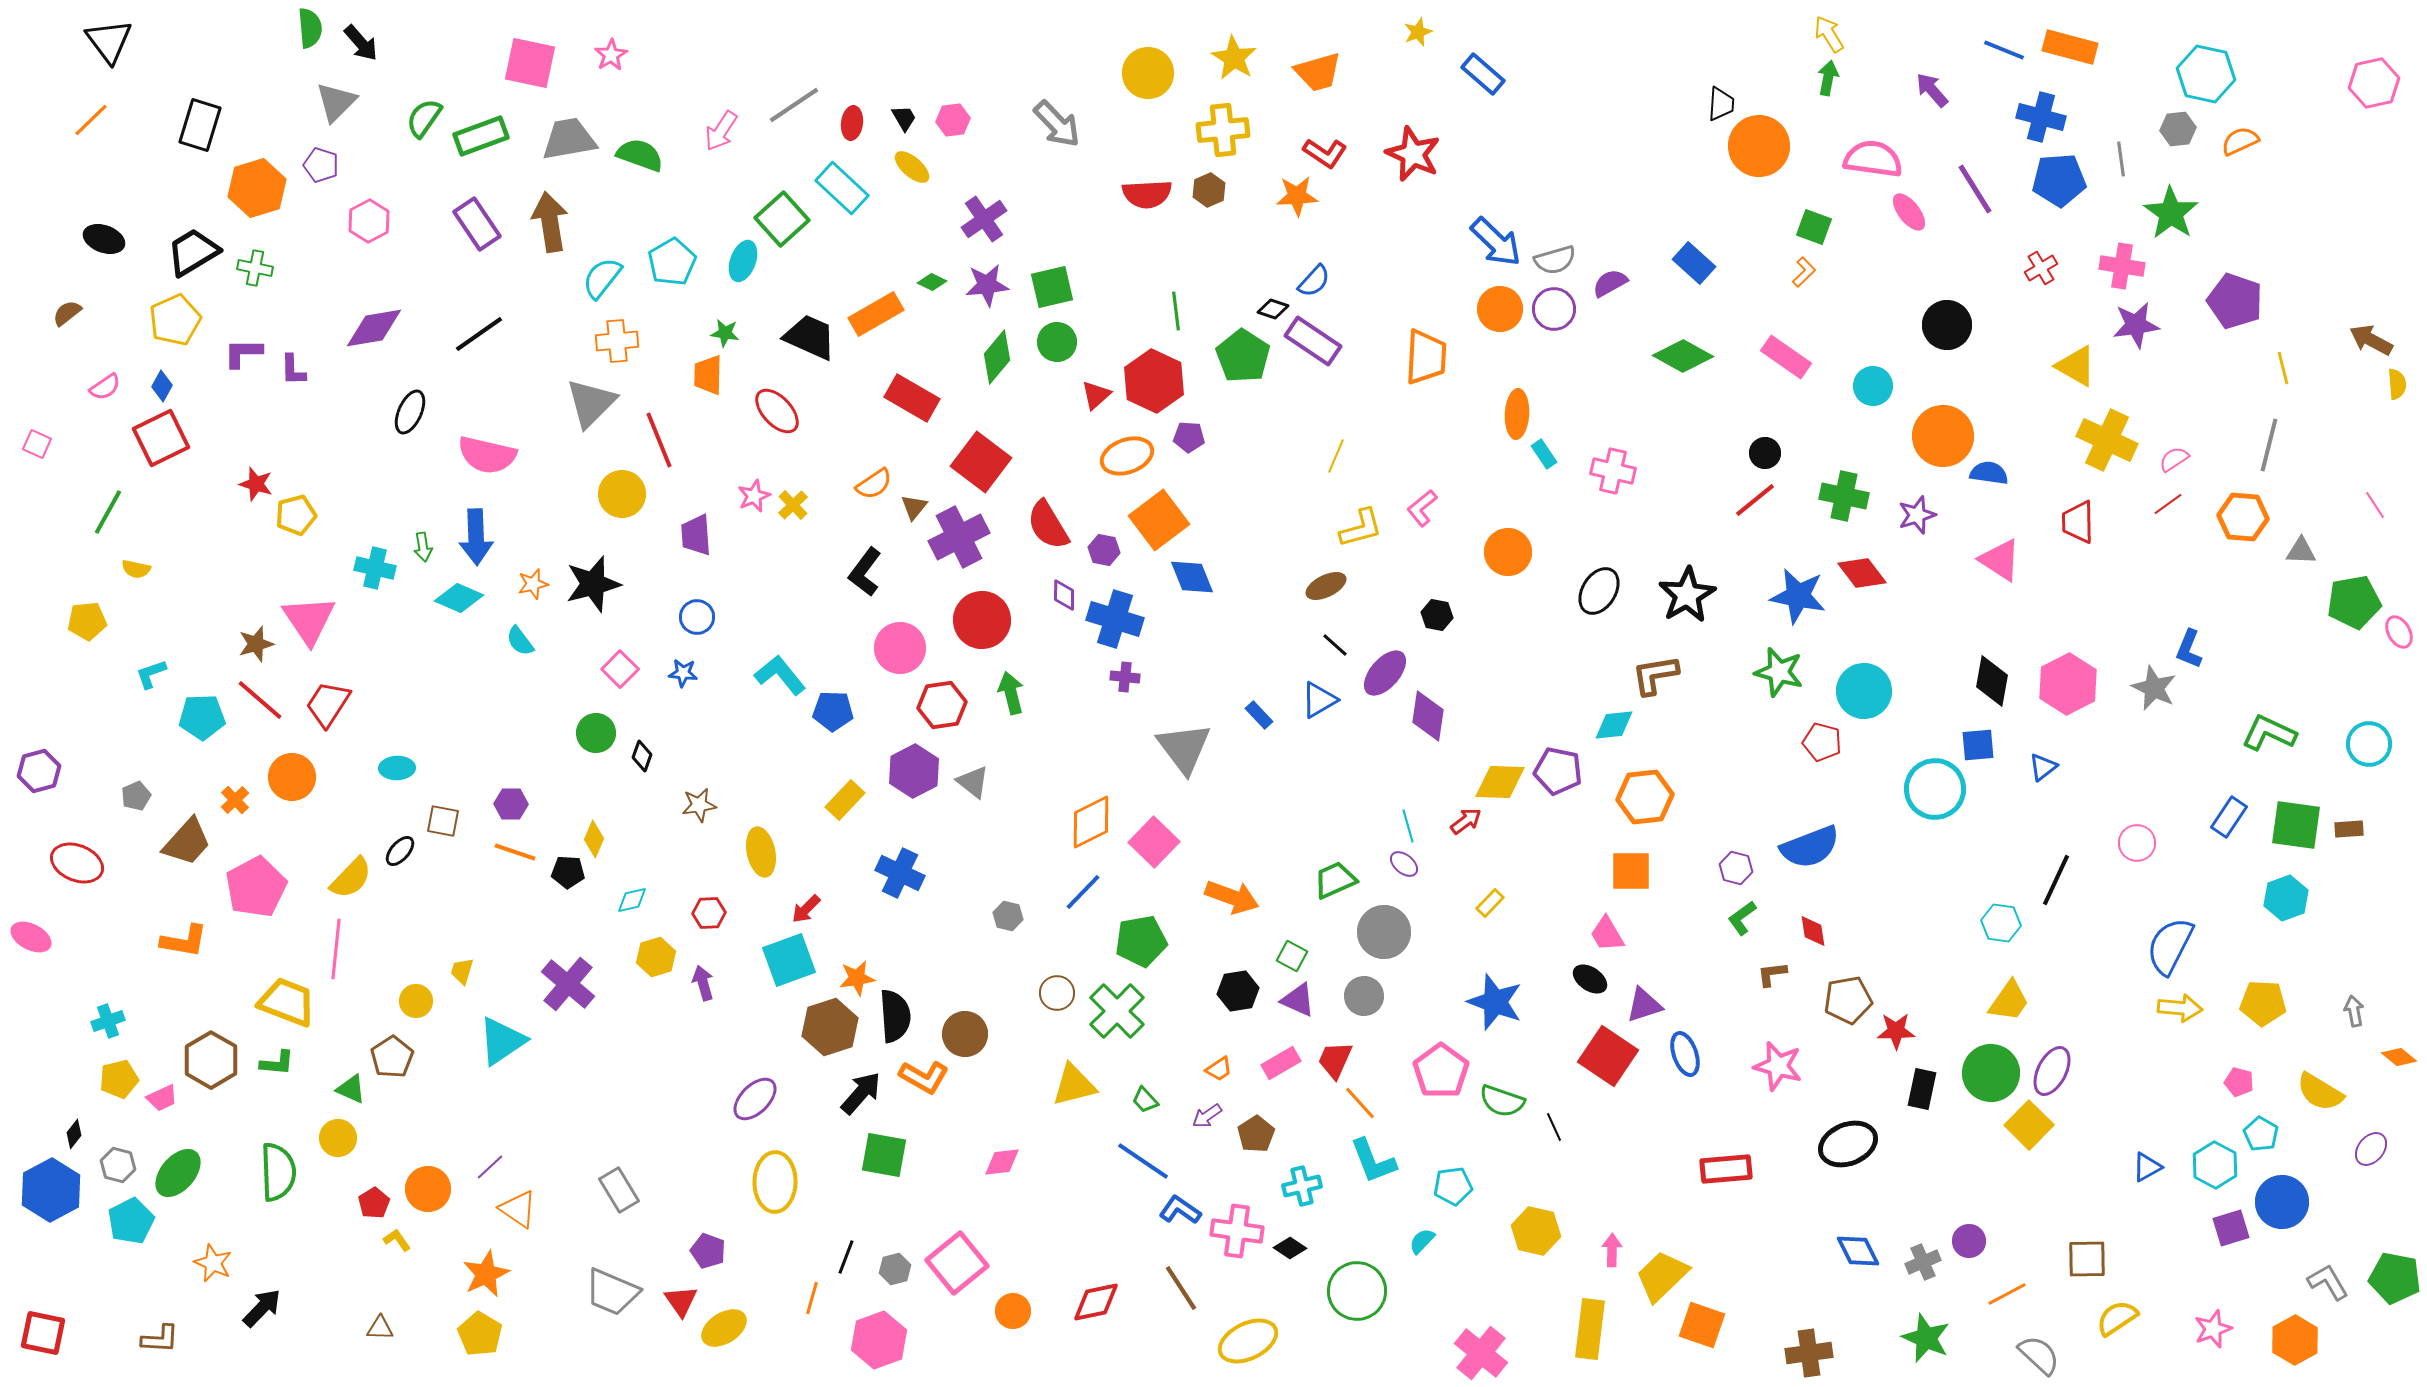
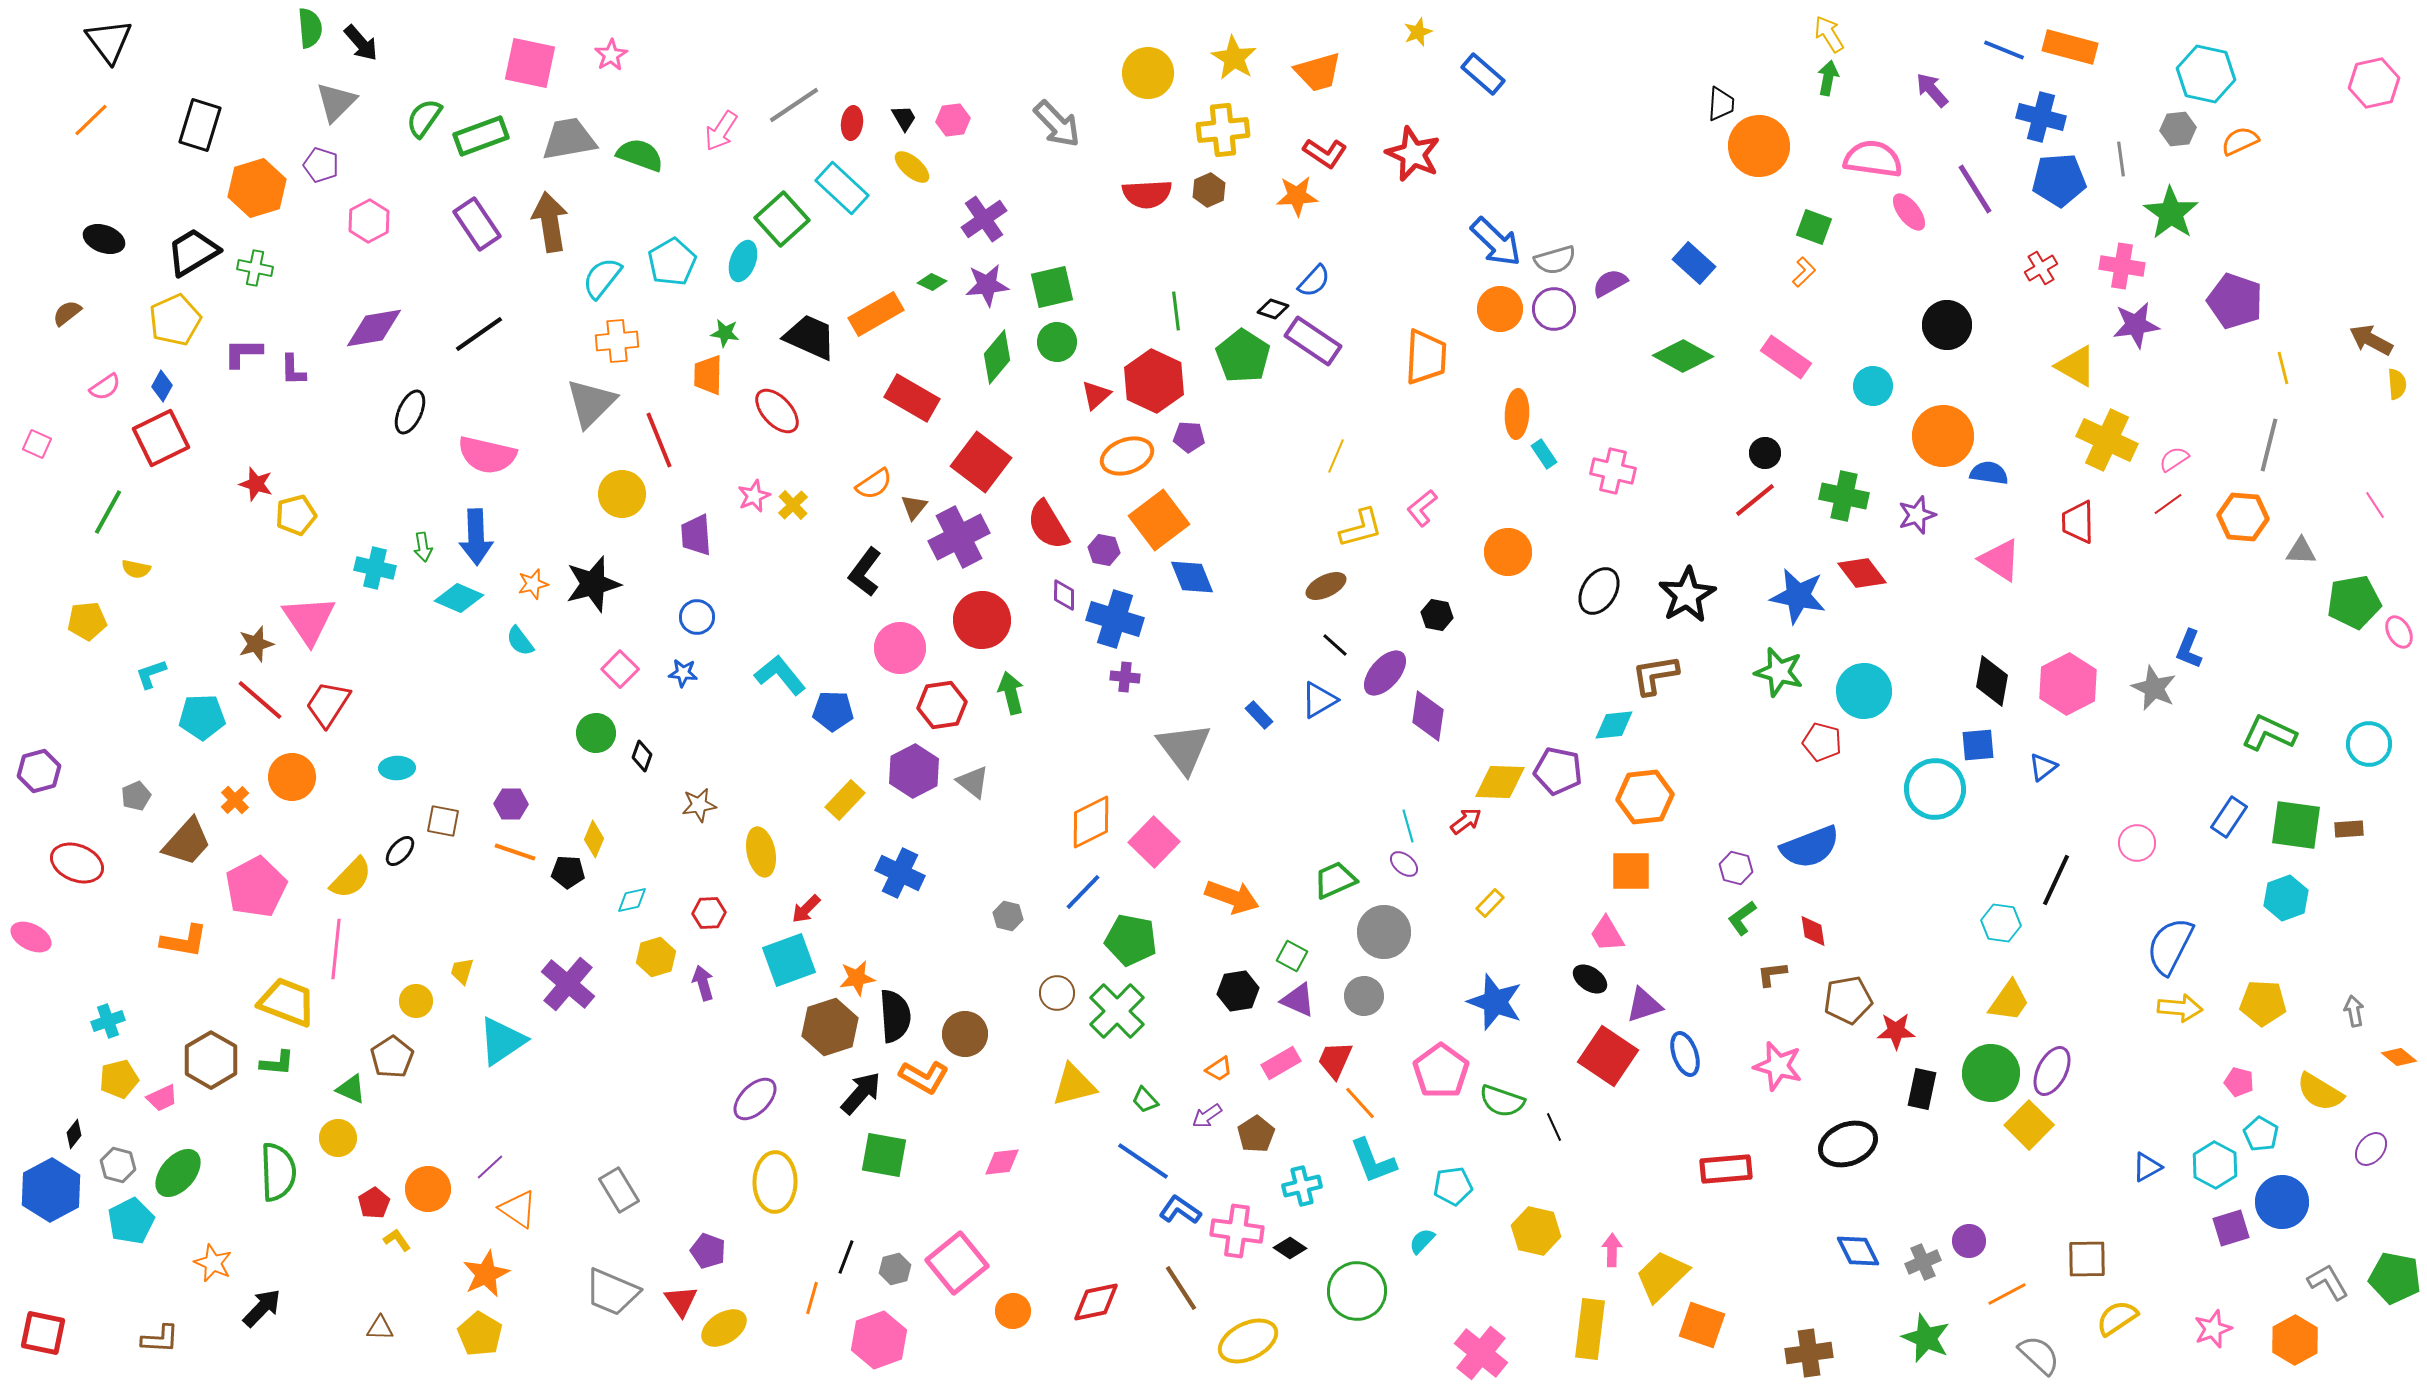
green pentagon at (1141, 941): moved 10 px left, 1 px up; rotated 21 degrees clockwise
